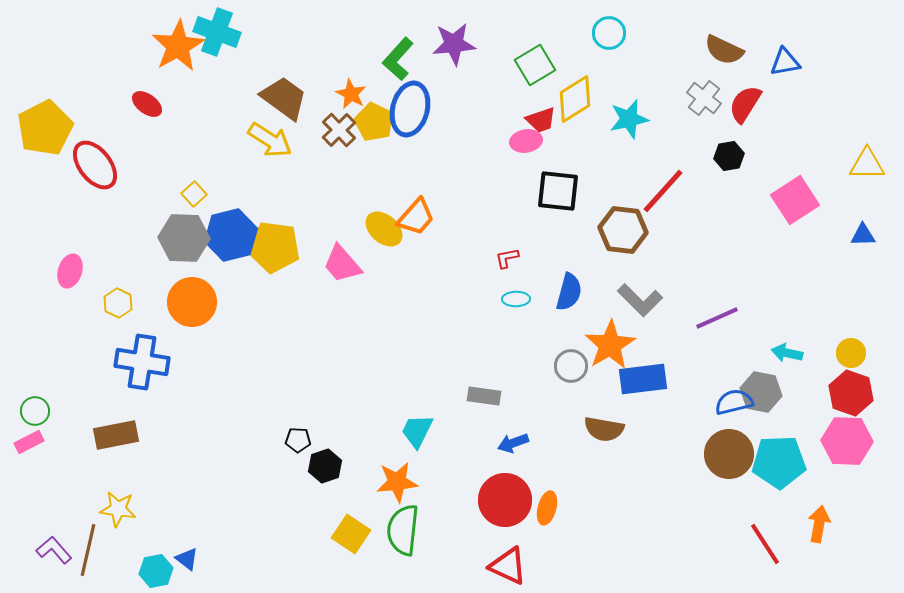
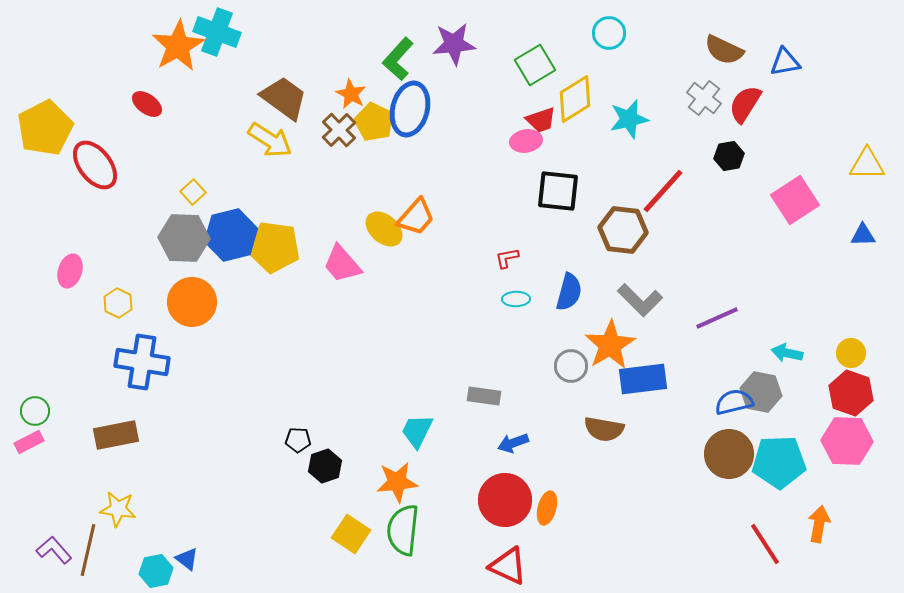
yellow square at (194, 194): moved 1 px left, 2 px up
